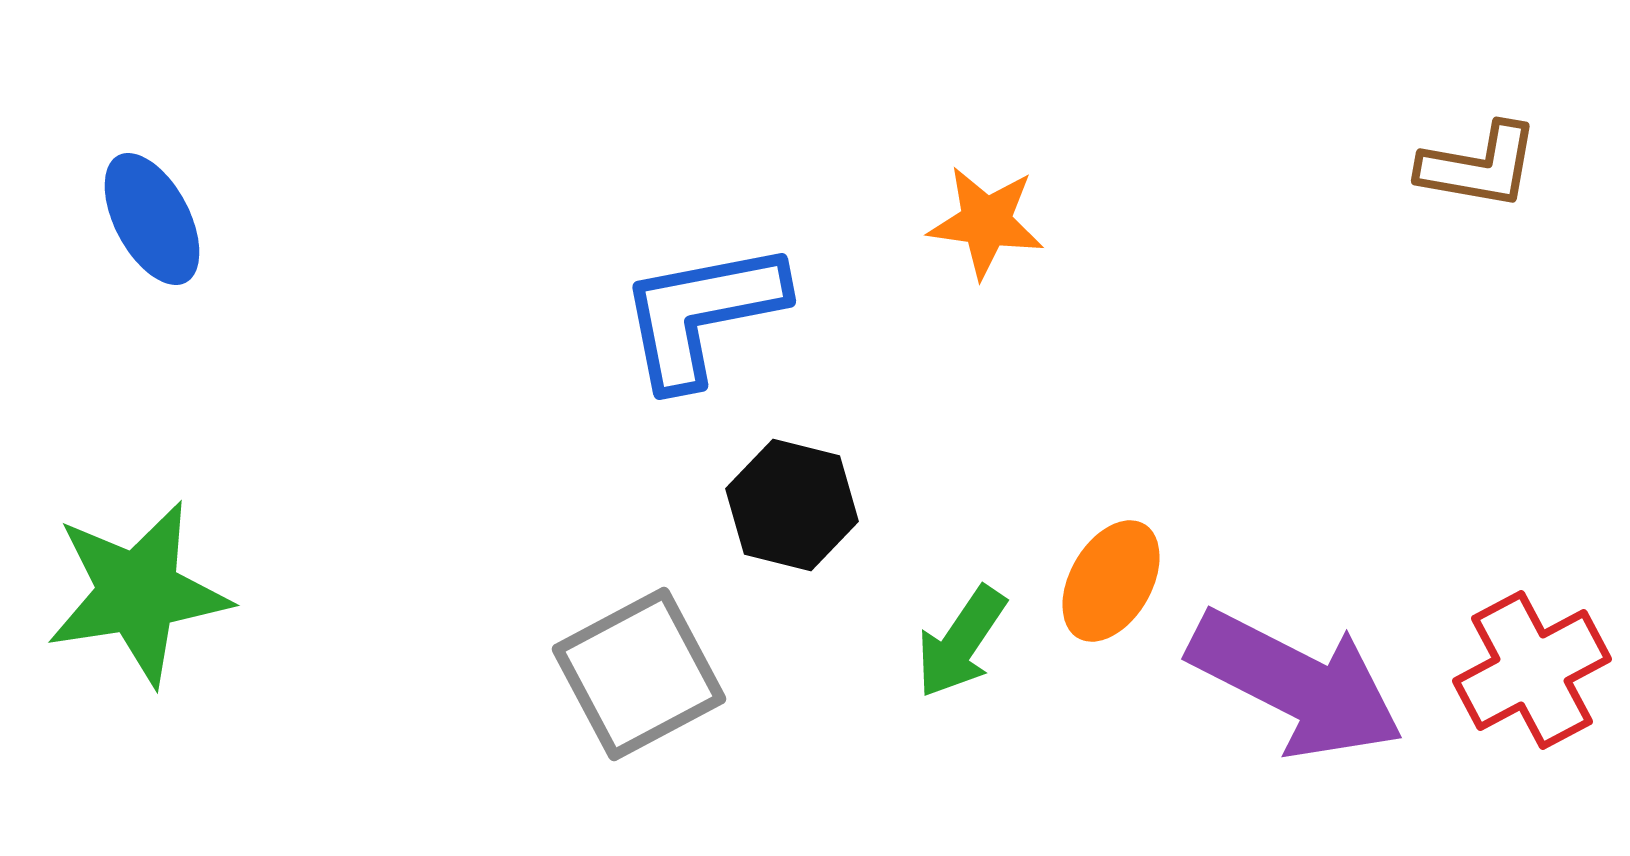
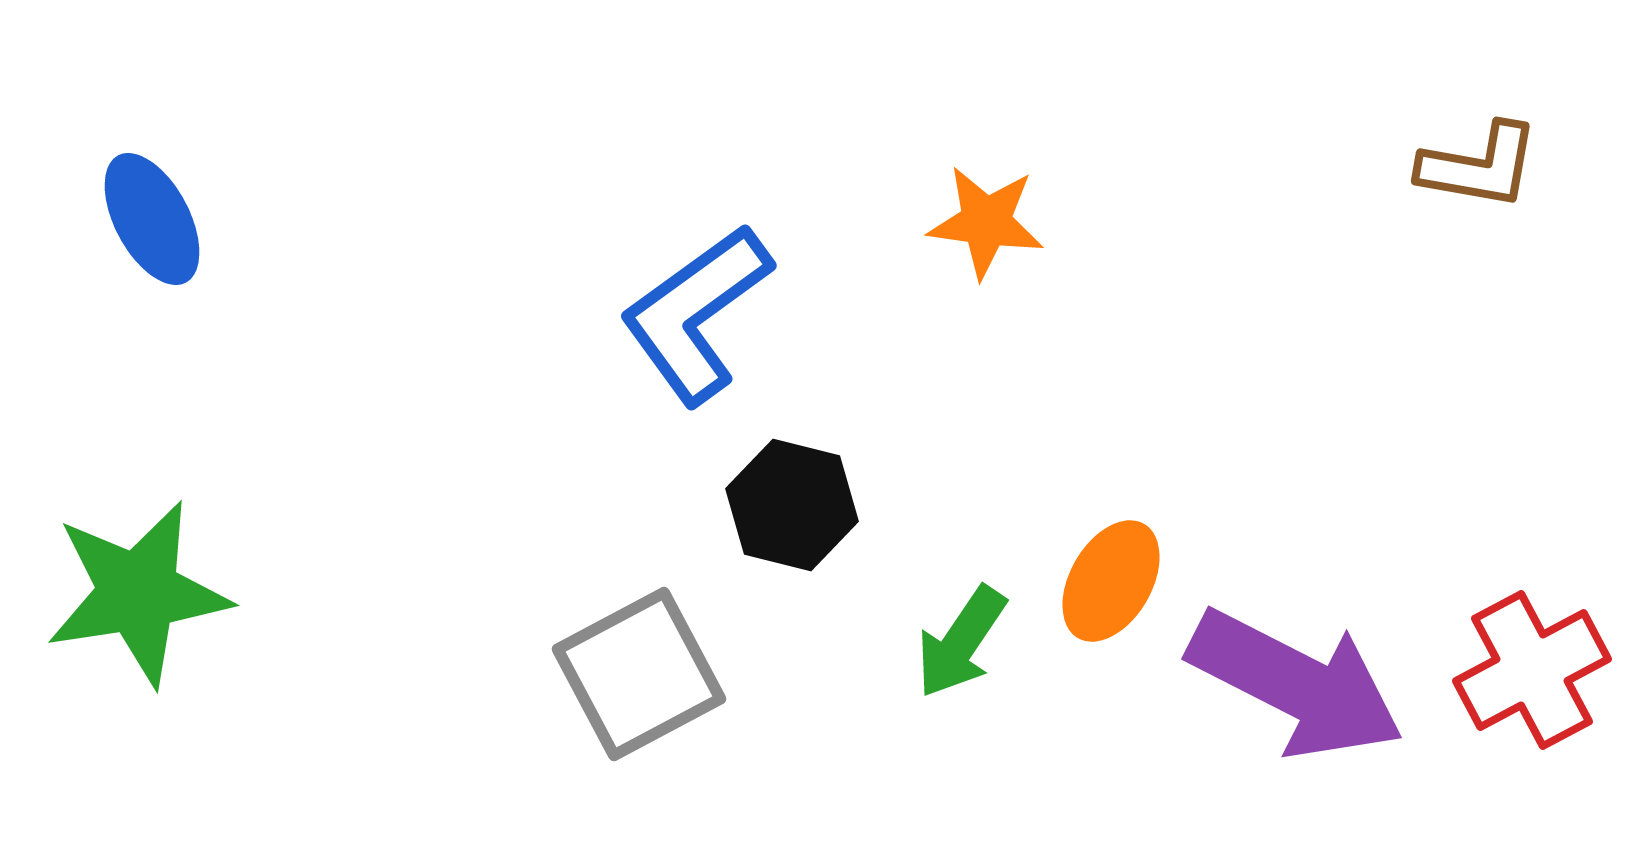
blue L-shape: moved 6 px left; rotated 25 degrees counterclockwise
